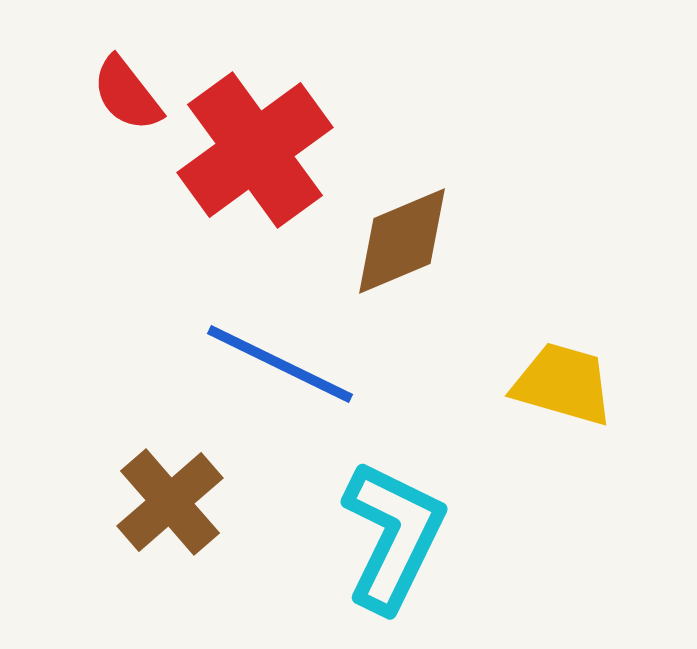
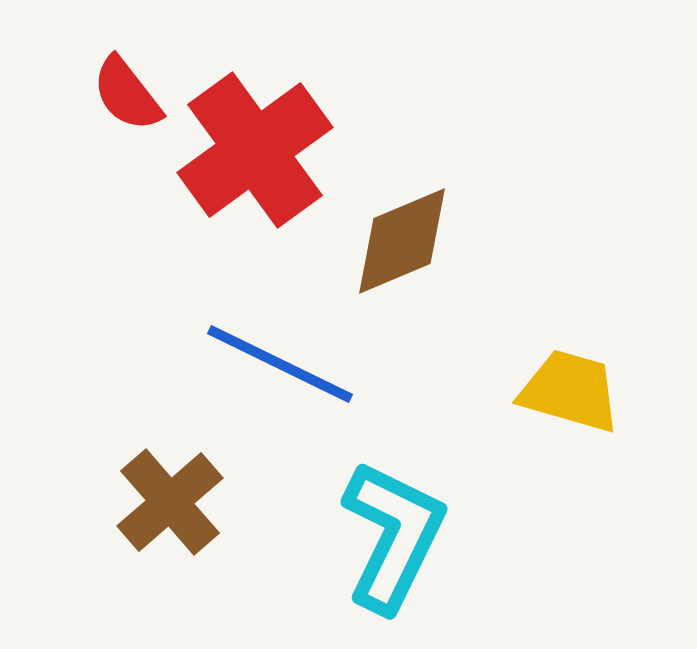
yellow trapezoid: moved 7 px right, 7 px down
